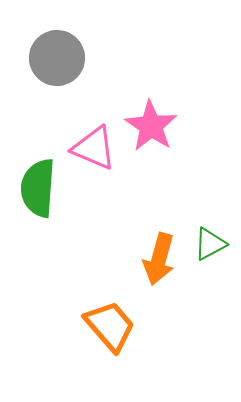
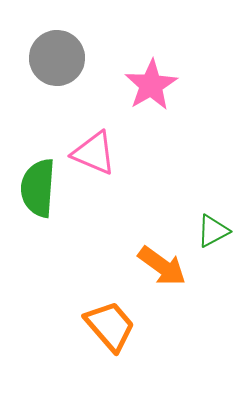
pink star: moved 41 px up; rotated 8 degrees clockwise
pink triangle: moved 5 px down
green triangle: moved 3 px right, 13 px up
orange arrow: moved 3 px right, 7 px down; rotated 69 degrees counterclockwise
